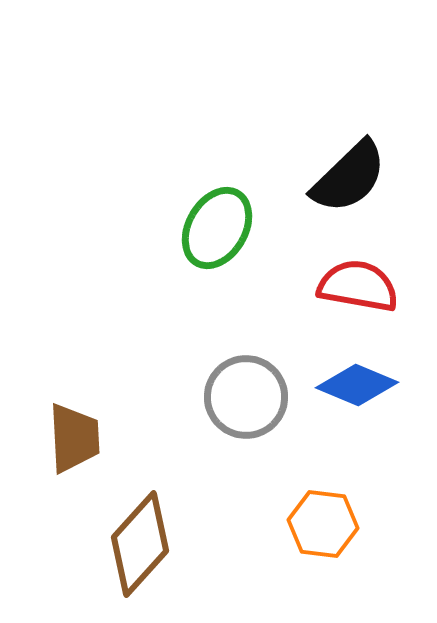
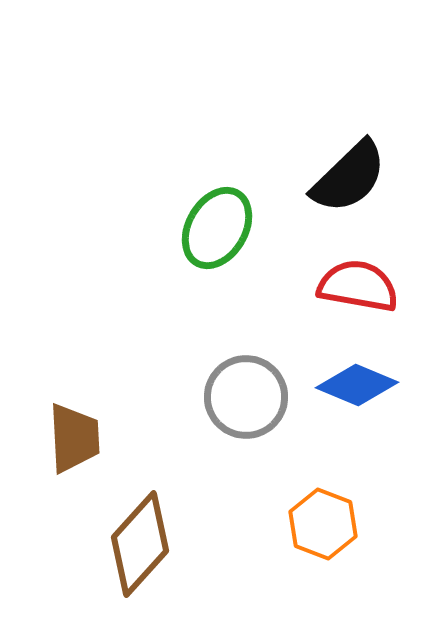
orange hexagon: rotated 14 degrees clockwise
